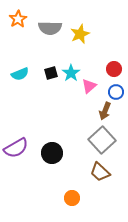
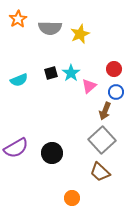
cyan semicircle: moved 1 px left, 6 px down
